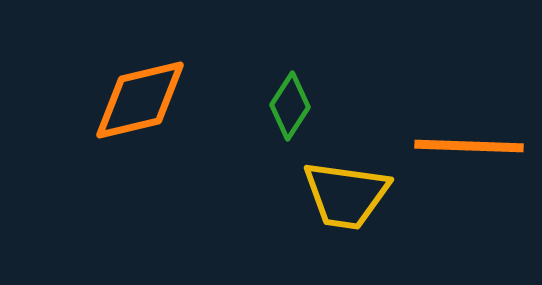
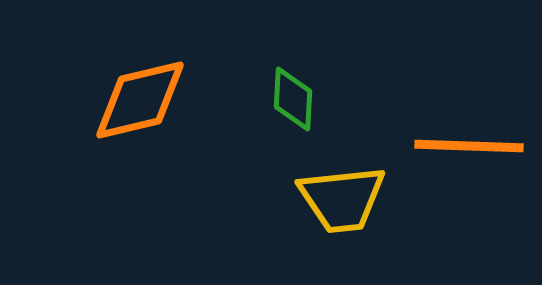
green diamond: moved 3 px right, 7 px up; rotated 30 degrees counterclockwise
yellow trapezoid: moved 4 px left, 4 px down; rotated 14 degrees counterclockwise
